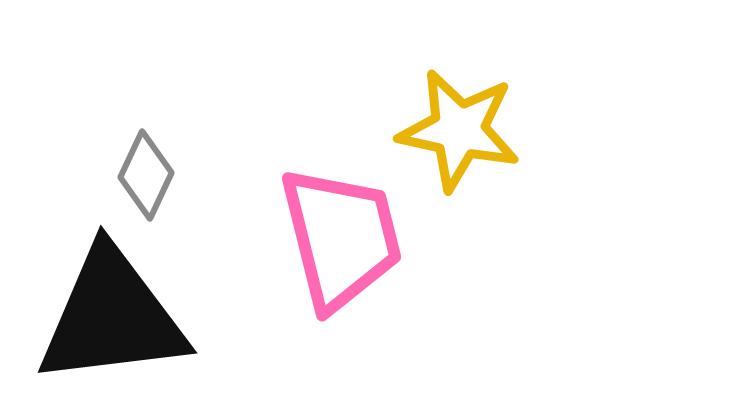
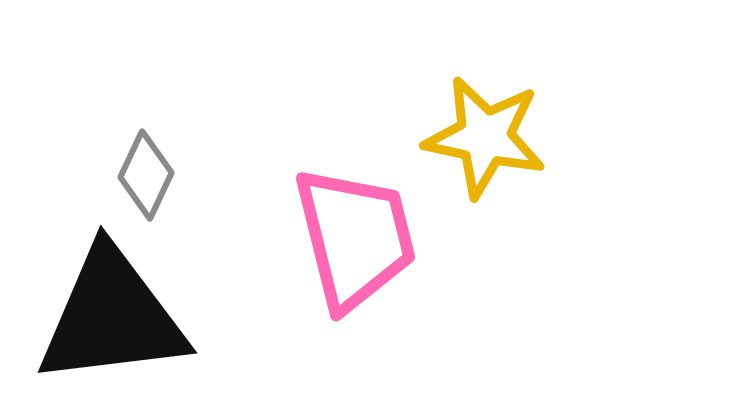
yellow star: moved 26 px right, 7 px down
pink trapezoid: moved 14 px right
